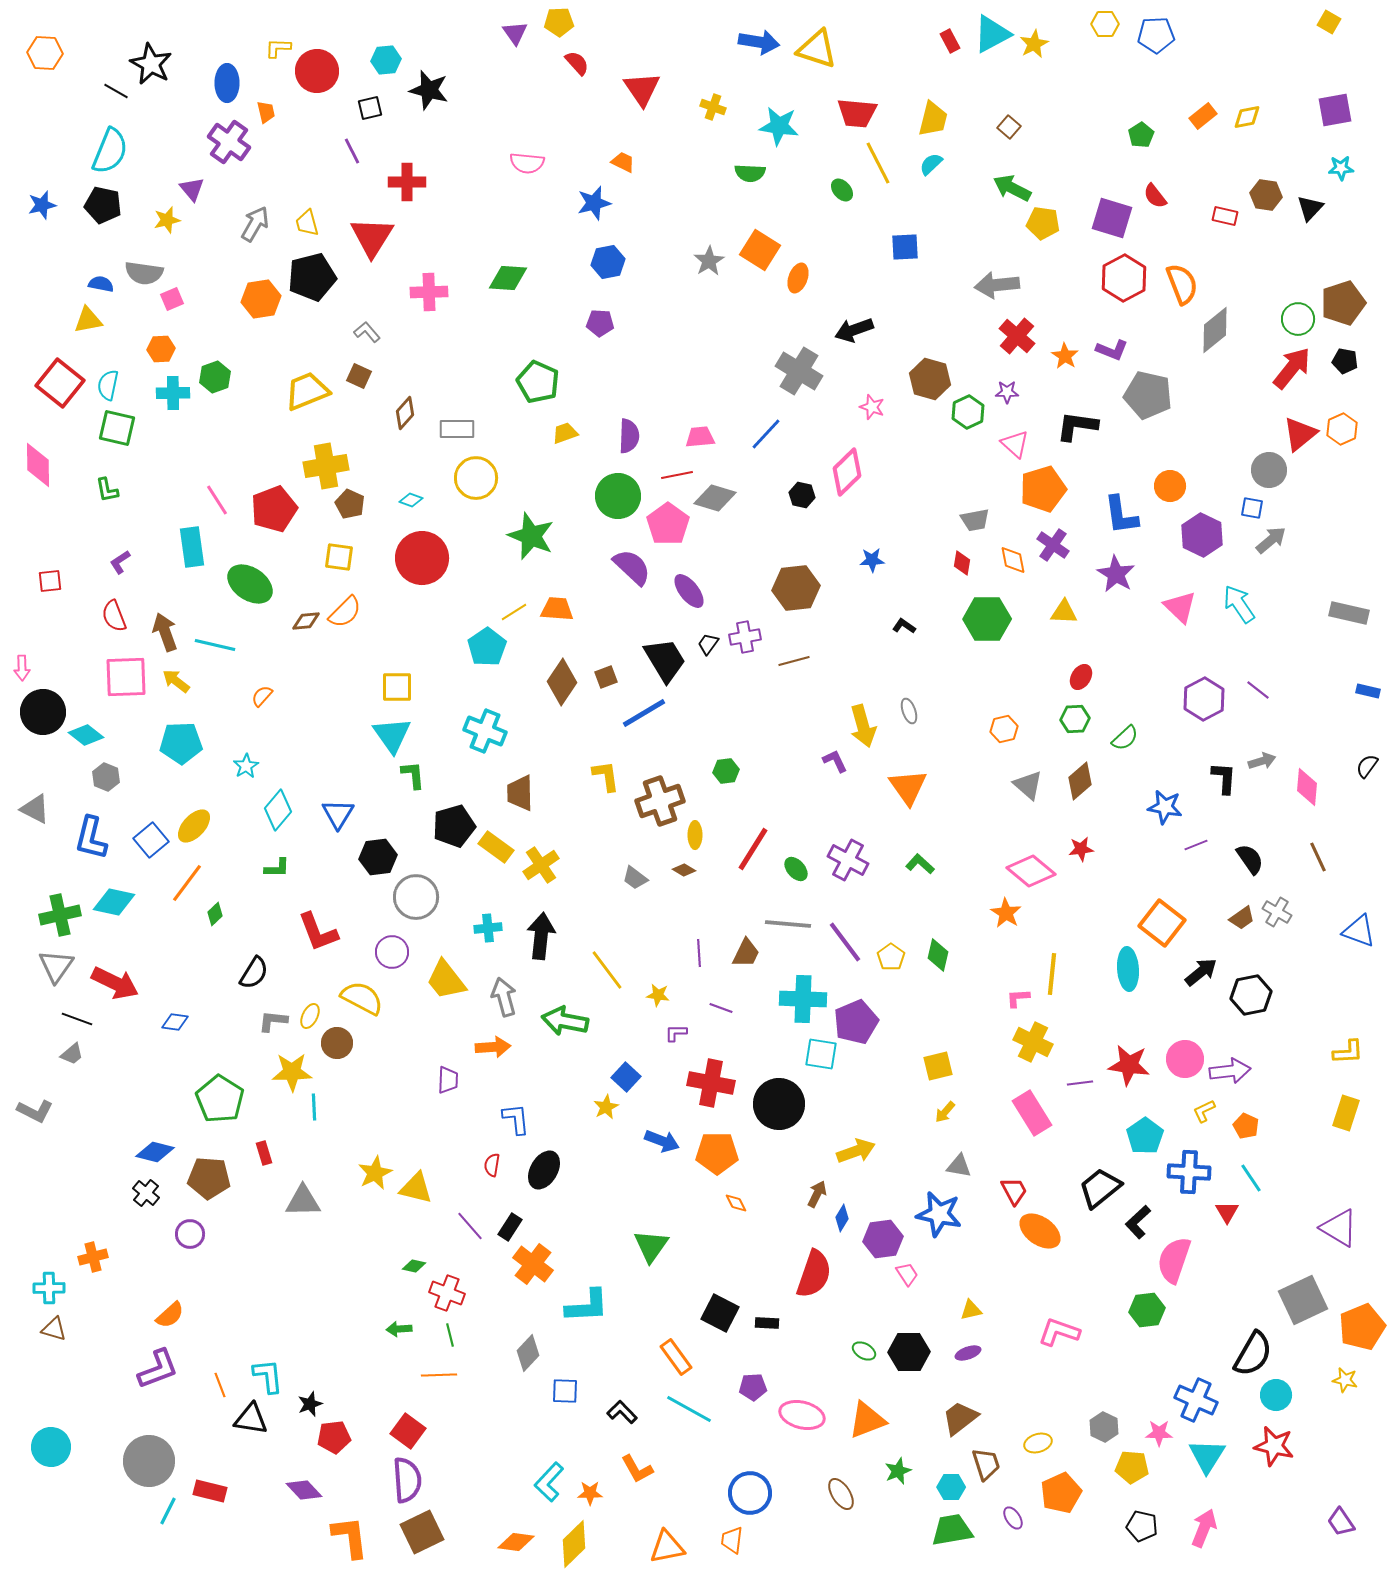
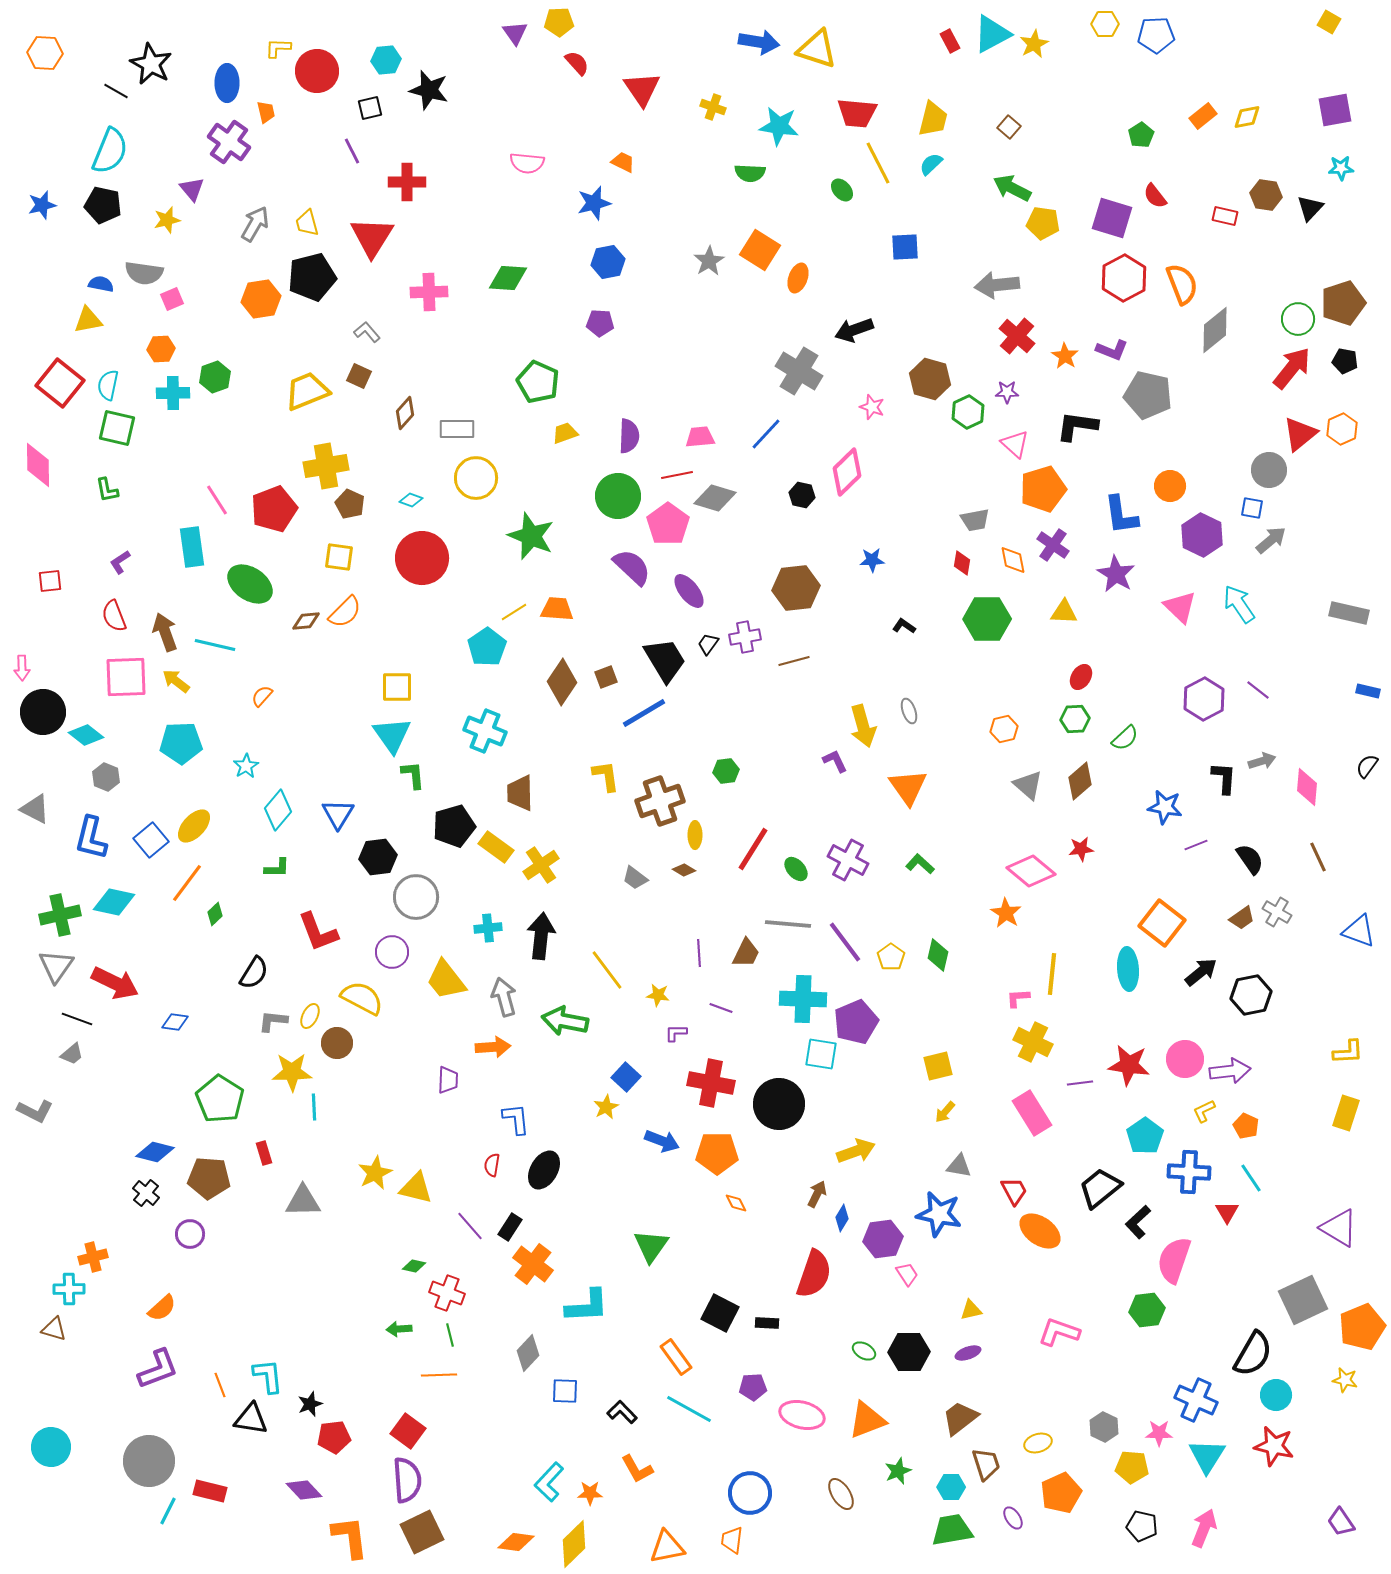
cyan cross at (49, 1288): moved 20 px right, 1 px down
orange semicircle at (170, 1315): moved 8 px left, 7 px up
